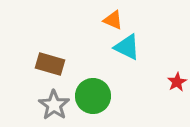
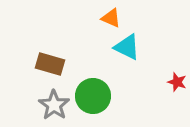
orange triangle: moved 2 px left, 2 px up
red star: rotated 24 degrees counterclockwise
